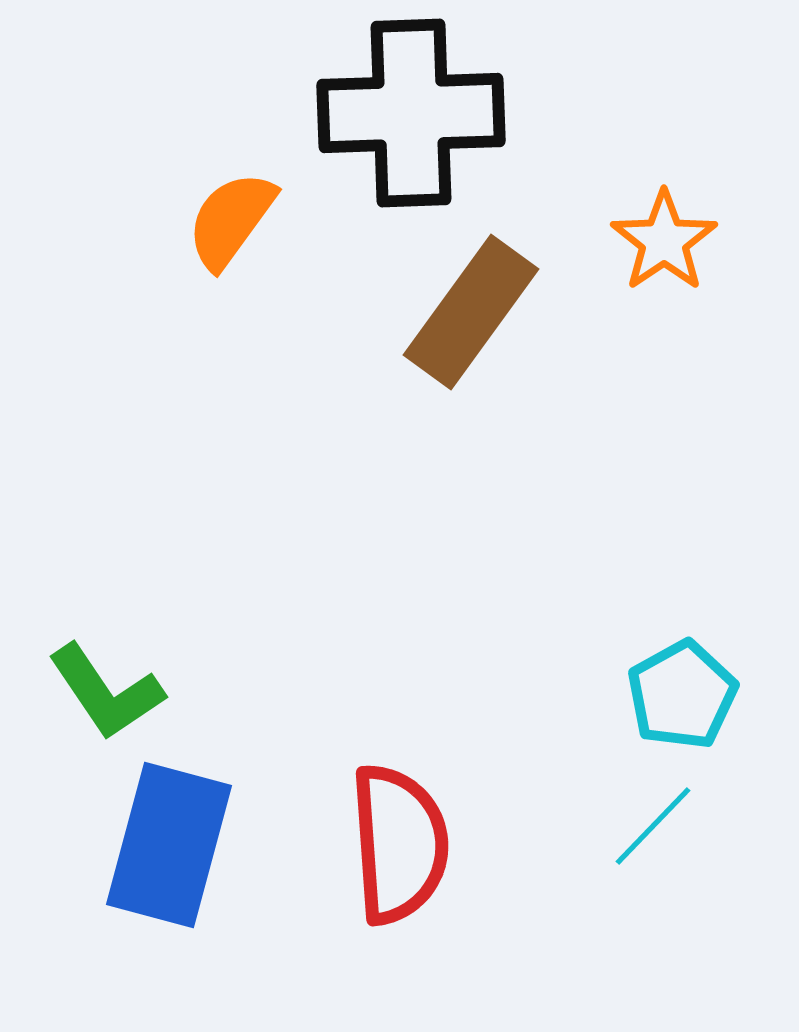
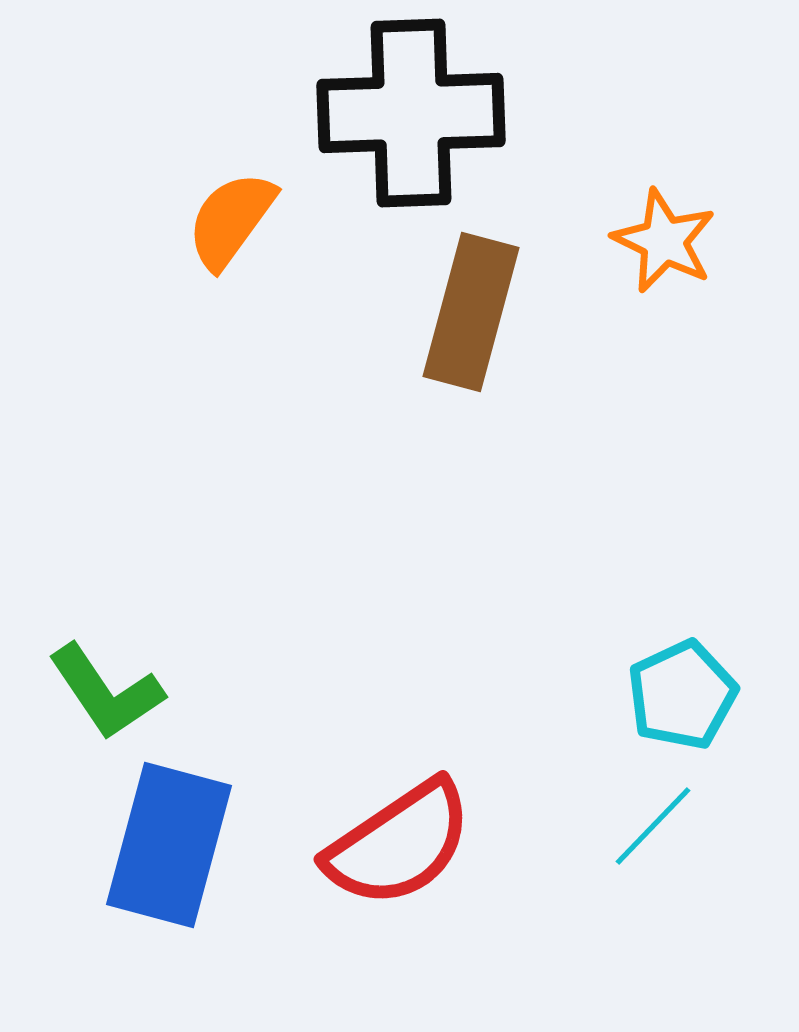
orange star: rotated 12 degrees counterclockwise
brown rectangle: rotated 21 degrees counterclockwise
cyan pentagon: rotated 4 degrees clockwise
red semicircle: rotated 60 degrees clockwise
